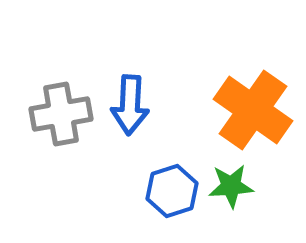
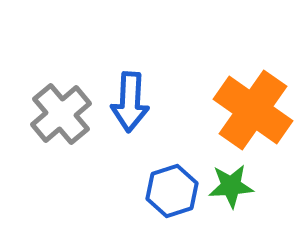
blue arrow: moved 3 px up
gray cross: rotated 30 degrees counterclockwise
